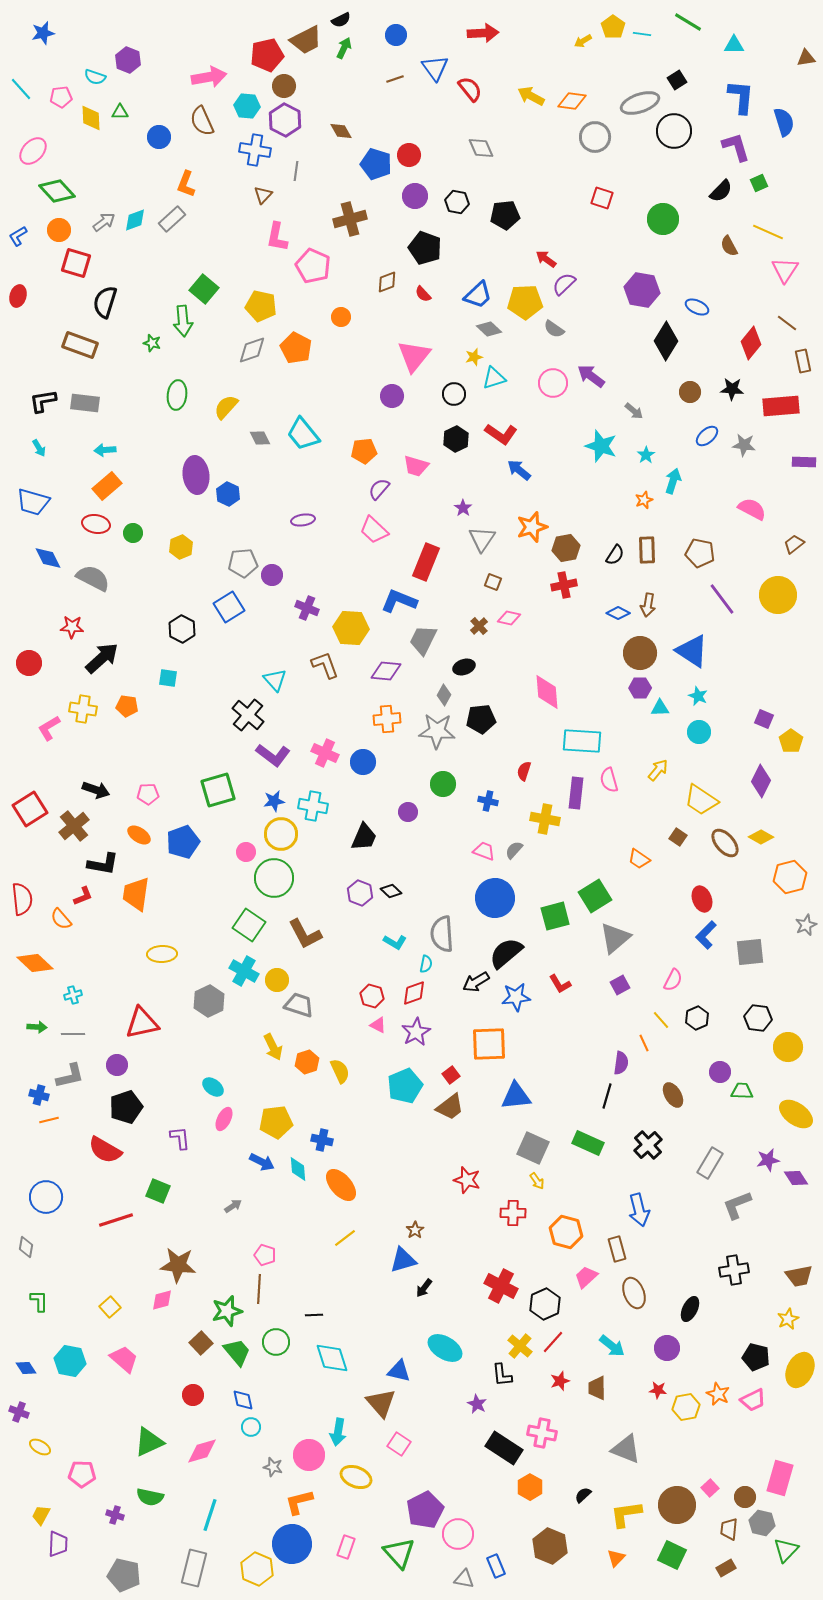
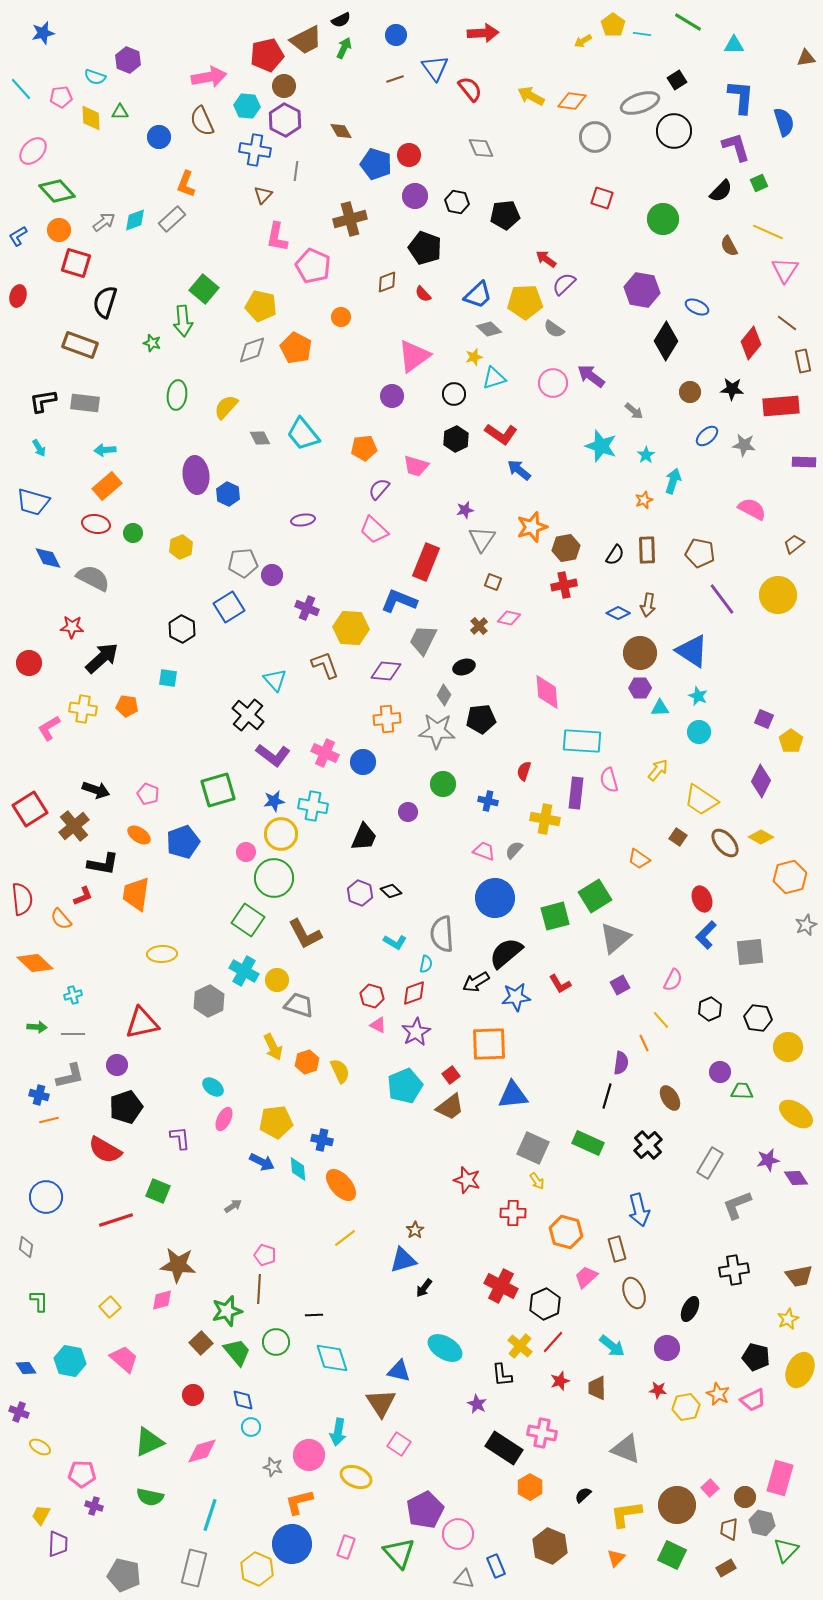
yellow pentagon at (613, 27): moved 2 px up
pink triangle at (414, 356): rotated 15 degrees clockwise
orange pentagon at (364, 451): moved 3 px up
purple star at (463, 508): moved 2 px right, 2 px down; rotated 24 degrees clockwise
pink pentagon at (148, 794): rotated 25 degrees clockwise
green square at (249, 925): moved 1 px left, 5 px up
black hexagon at (697, 1018): moved 13 px right, 9 px up
brown ellipse at (673, 1095): moved 3 px left, 3 px down
blue triangle at (516, 1096): moved 3 px left, 1 px up
brown triangle at (381, 1403): rotated 8 degrees clockwise
purple cross at (115, 1515): moved 21 px left, 9 px up
